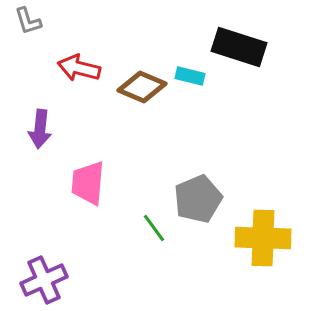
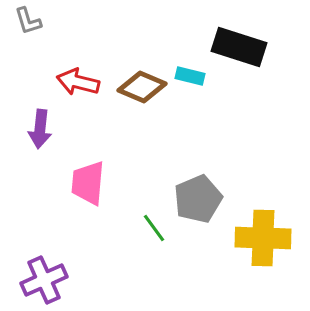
red arrow: moved 1 px left, 14 px down
